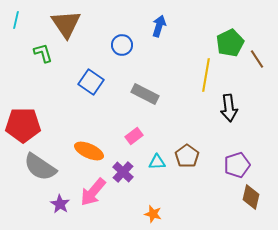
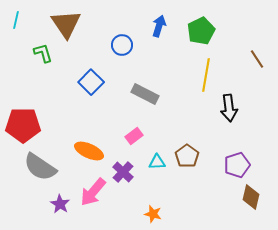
green pentagon: moved 29 px left, 12 px up
blue square: rotated 10 degrees clockwise
